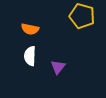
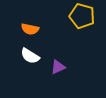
white semicircle: rotated 60 degrees counterclockwise
purple triangle: rotated 28 degrees clockwise
